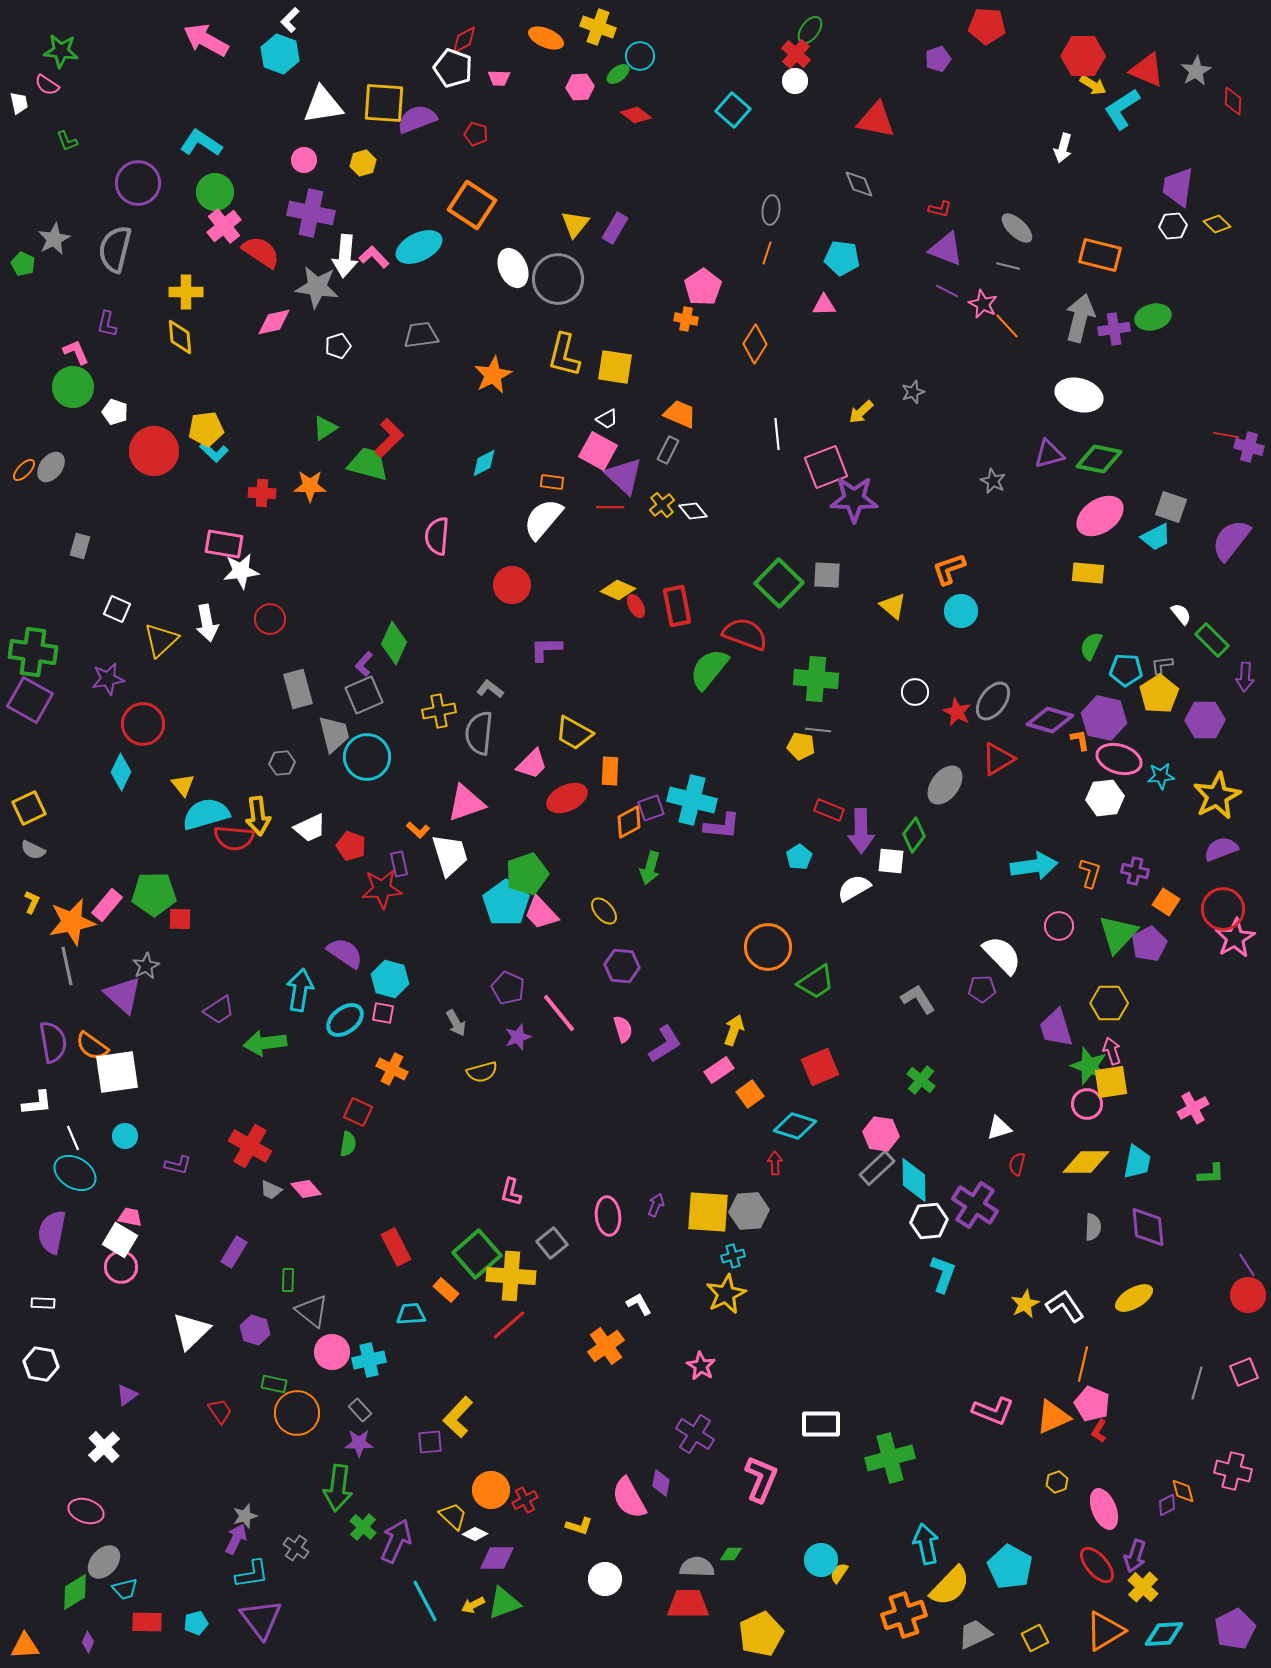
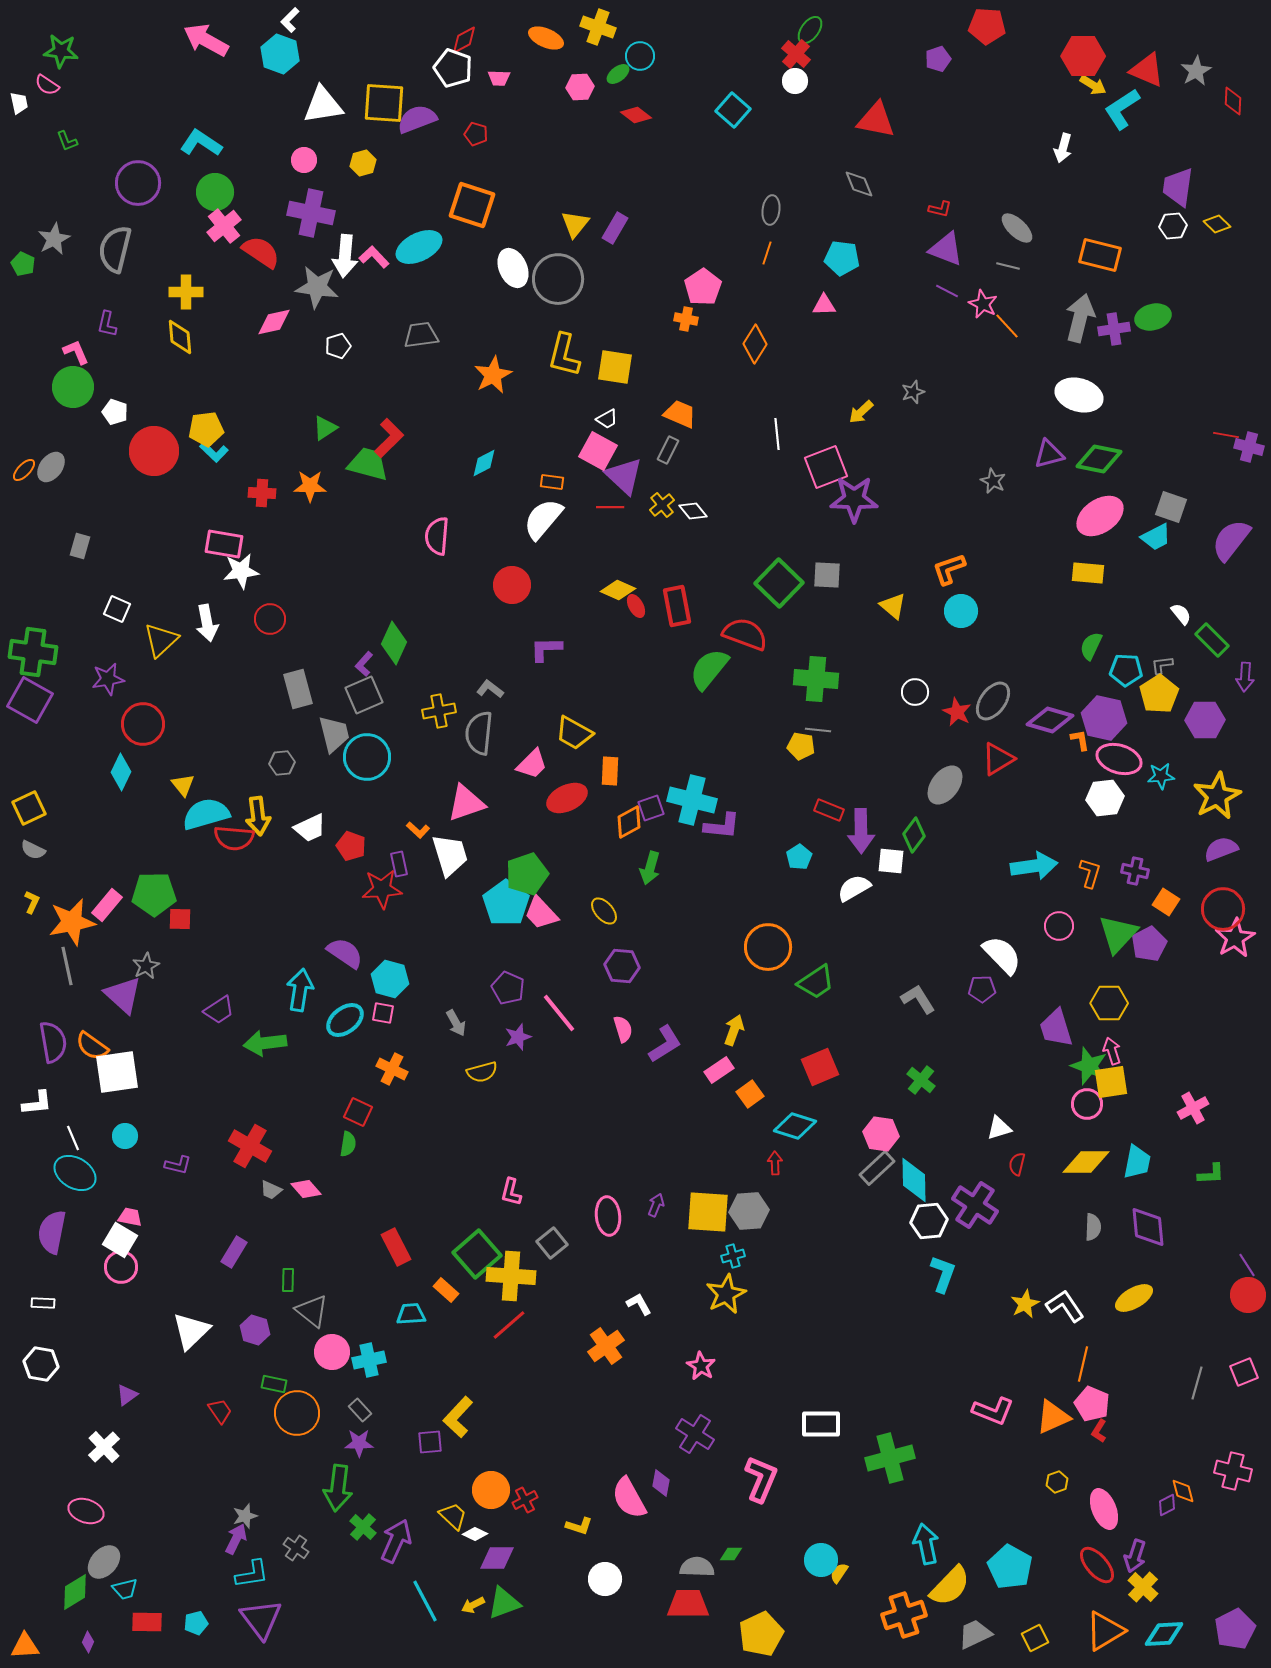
orange square at (472, 205): rotated 15 degrees counterclockwise
